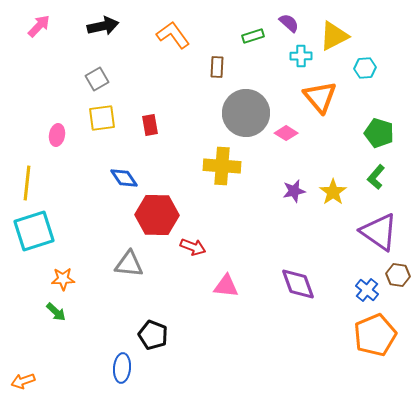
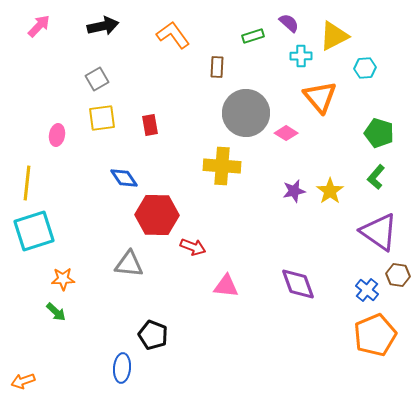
yellow star: moved 3 px left, 1 px up
